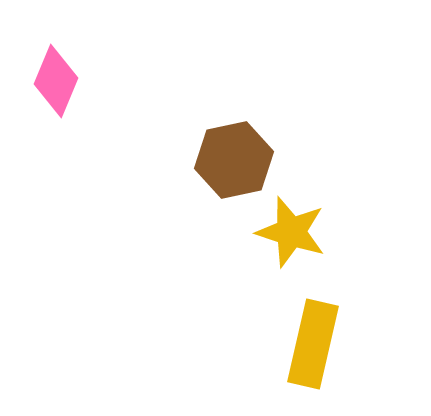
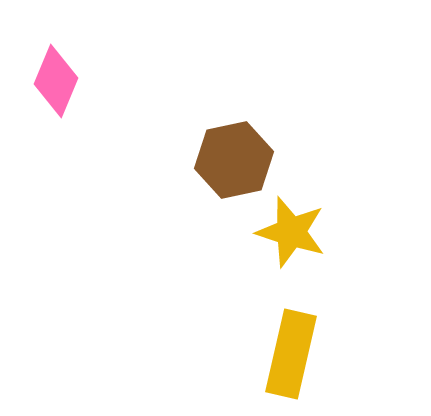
yellow rectangle: moved 22 px left, 10 px down
